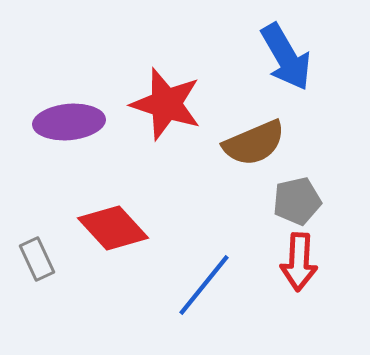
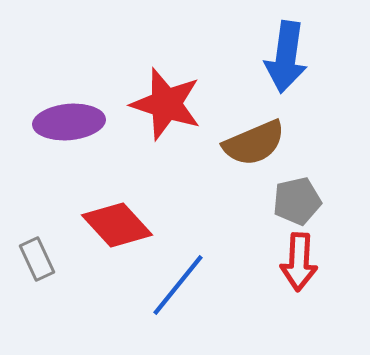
blue arrow: rotated 38 degrees clockwise
red diamond: moved 4 px right, 3 px up
blue line: moved 26 px left
